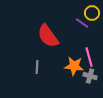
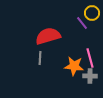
purple line: rotated 16 degrees clockwise
red semicircle: rotated 110 degrees clockwise
pink line: moved 1 px right, 1 px down
gray line: moved 3 px right, 9 px up
gray cross: rotated 16 degrees counterclockwise
